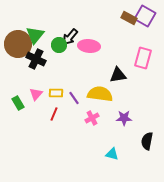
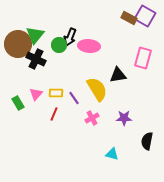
black arrow: rotated 18 degrees counterclockwise
yellow semicircle: moved 3 px left, 5 px up; rotated 50 degrees clockwise
